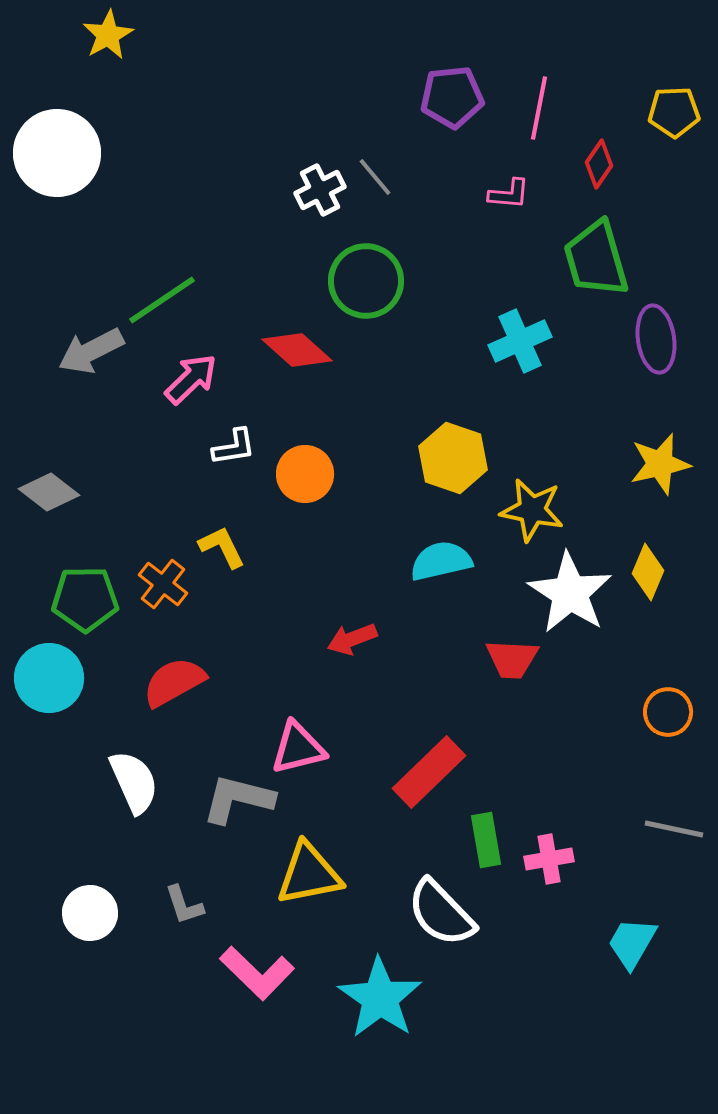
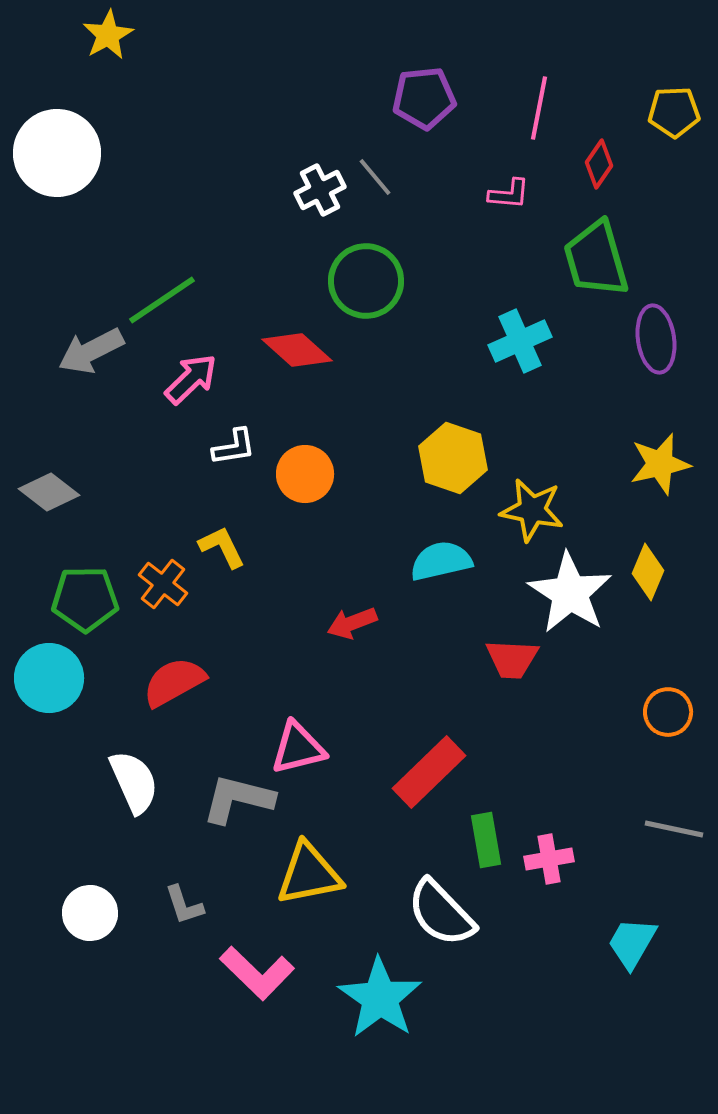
purple pentagon at (452, 97): moved 28 px left, 1 px down
red arrow at (352, 639): moved 16 px up
